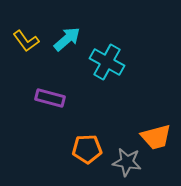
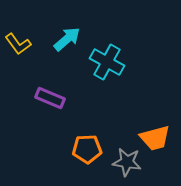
yellow L-shape: moved 8 px left, 3 px down
purple rectangle: rotated 8 degrees clockwise
orange trapezoid: moved 1 px left, 1 px down
